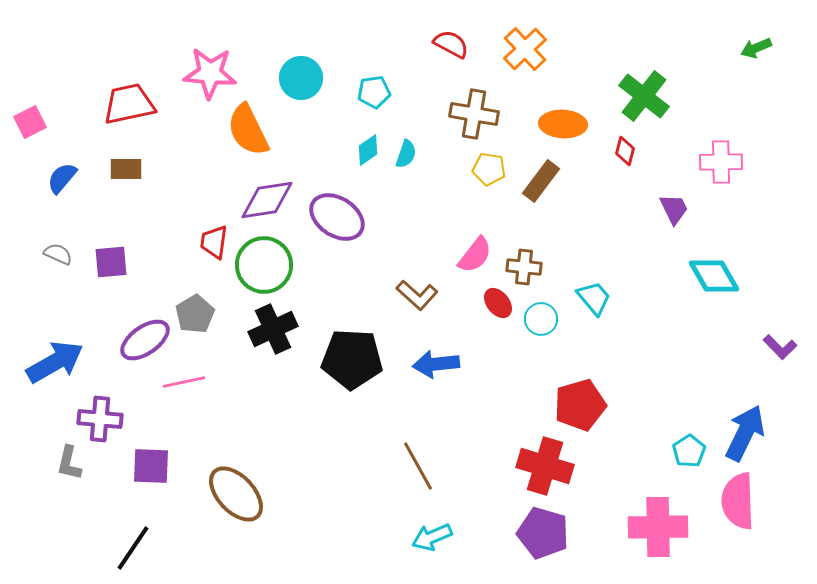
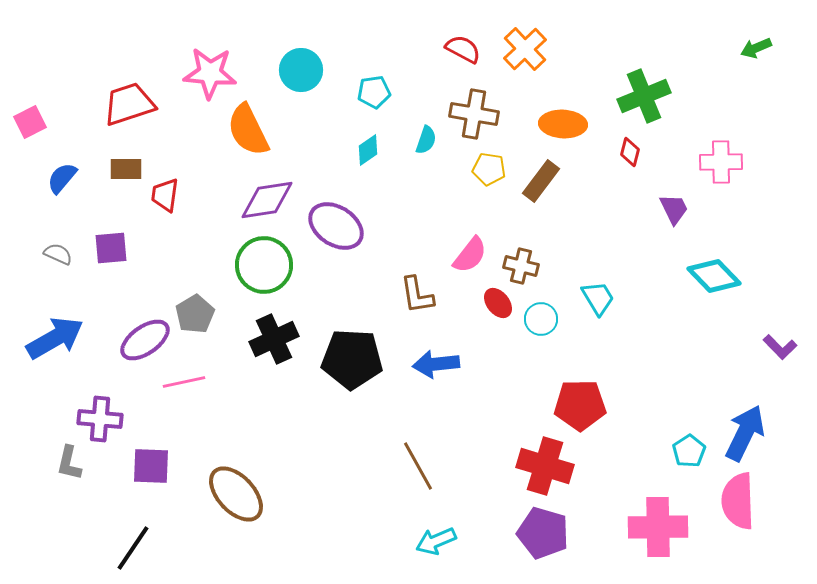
red semicircle at (451, 44): moved 12 px right, 5 px down
cyan circle at (301, 78): moved 8 px up
green cross at (644, 96): rotated 30 degrees clockwise
red trapezoid at (129, 104): rotated 6 degrees counterclockwise
red diamond at (625, 151): moved 5 px right, 1 px down
cyan semicircle at (406, 154): moved 20 px right, 14 px up
purple ellipse at (337, 217): moved 1 px left, 9 px down
red trapezoid at (214, 242): moved 49 px left, 47 px up
pink semicircle at (475, 255): moved 5 px left
purple square at (111, 262): moved 14 px up
brown cross at (524, 267): moved 3 px left, 1 px up; rotated 8 degrees clockwise
cyan diamond at (714, 276): rotated 14 degrees counterclockwise
brown L-shape at (417, 295): rotated 39 degrees clockwise
cyan trapezoid at (594, 298): moved 4 px right; rotated 9 degrees clockwise
black cross at (273, 329): moved 1 px right, 10 px down
blue arrow at (55, 362): moved 24 px up
red pentagon at (580, 405): rotated 15 degrees clockwise
cyan arrow at (432, 537): moved 4 px right, 4 px down
